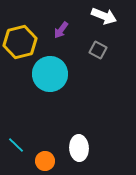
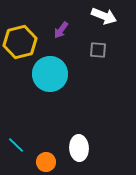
gray square: rotated 24 degrees counterclockwise
orange circle: moved 1 px right, 1 px down
